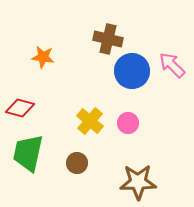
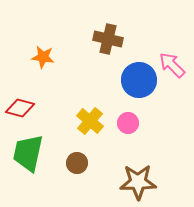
blue circle: moved 7 px right, 9 px down
